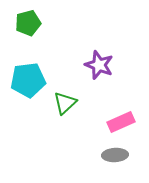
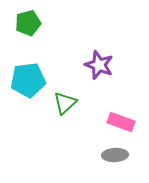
pink rectangle: rotated 44 degrees clockwise
